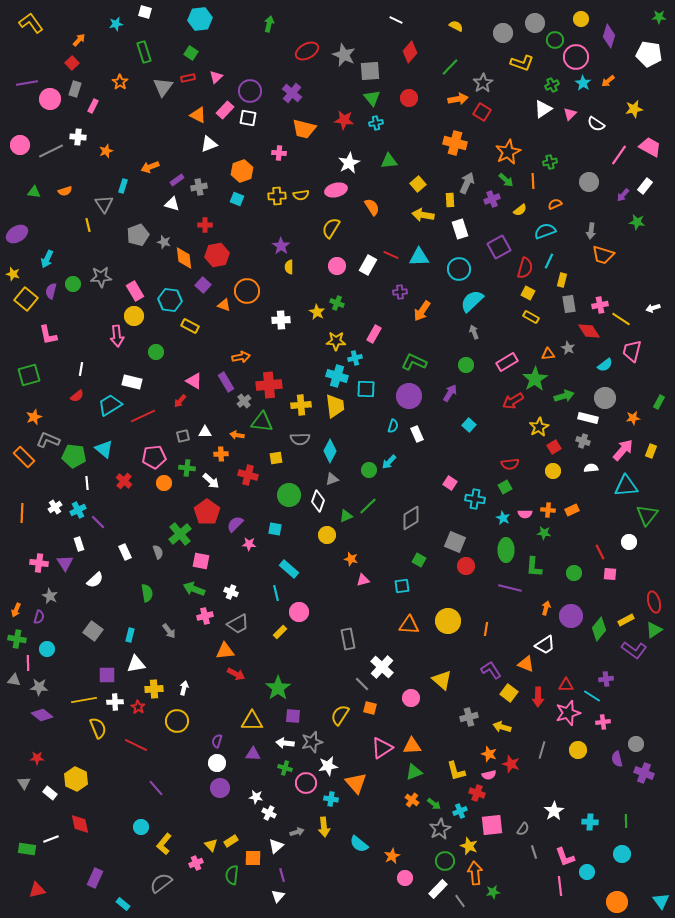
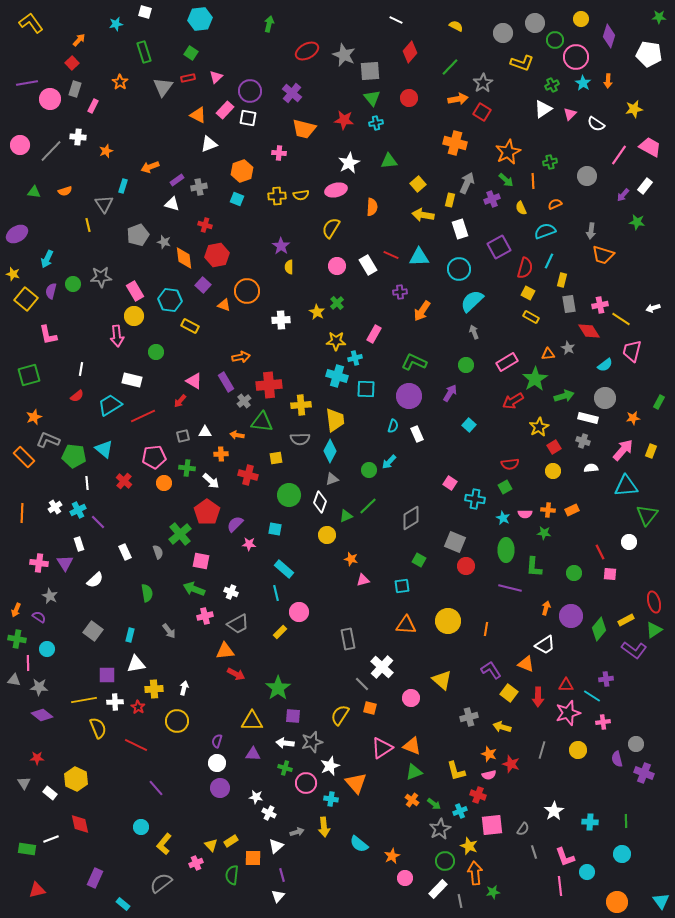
orange arrow at (608, 81): rotated 48 degrees counterclockwise
gray line at (51, 151): rotated 20 degrees counterclockwise
gray circle at (589, 182): moved 2 px left, 6 px up
yellow rectangle at (450, 200): rotated 16 degrees clockwise
orange semicircle at (372, 207): rotated 36 degrees clockwise
yellow semicircle at (520, 210): moved 1 px right, 2 px up; rotated 104 degrees clockwise
red cross at (205, 225): rotated 16 degrees clockwise
white rectangle at (368, 265): rotated 60 degrees counterclockwise
green cross at (337, 303): rotated 24 degrees clockwise
white rectangle at (132, 382): moved 2 px up
yellow trapezoid at (335, 406): moved 14 px down
white diamond at (318, 501): moved 2 px right, 1 px down
cyan rectangle at (289, 569): moved 5 px left
purple semicircle at (39, 617): rotated 72 degrees counterclockwise
orange triangle at (409, 625): moved 3 px left
orange triangle at (412, 746): rotated 24 degrees clockwise
white star at (328, 766): moved 2 px right; rotated 12 degrees counterclockwise
red cross at (477, 793): moved 1 px right, 2 px down
gray line at (460, 901): rotated 24 degrees clockwise
